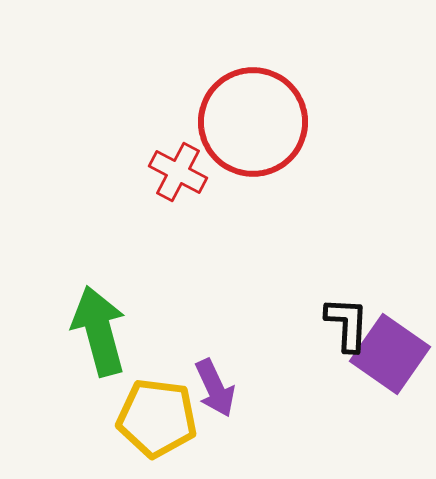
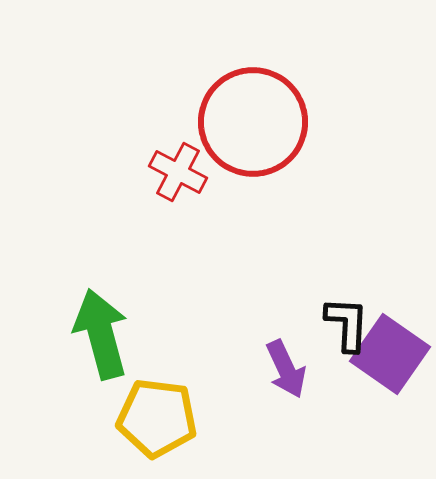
green arrow: moved 2 px right, 3 px down
purple arrow: moved 71 px right, 19 px up
